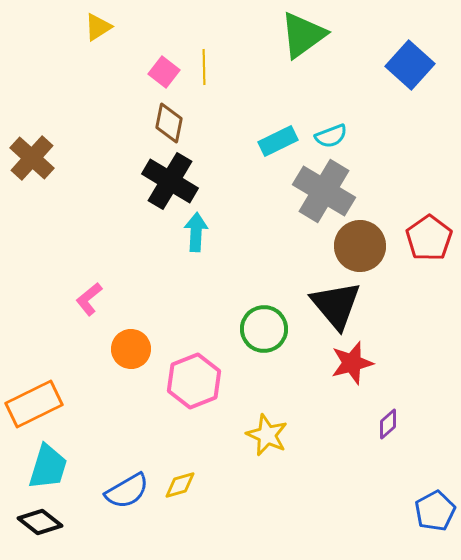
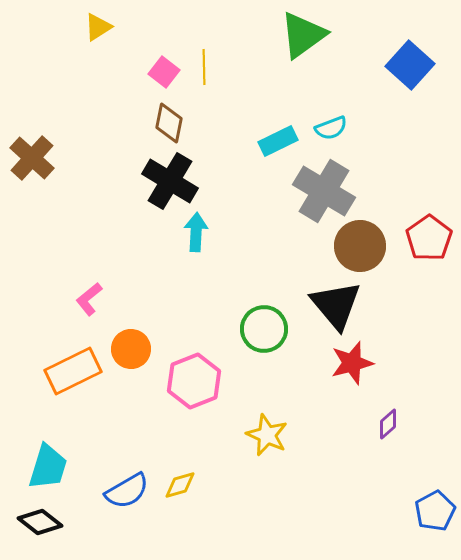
cyan semicircle: moved 8 px up
orange rectangle: moved 39 px right, 33 px up
